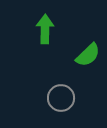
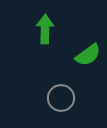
green semicircle: rotated 8 degrees clockwise
